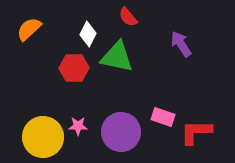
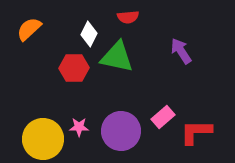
red semicircle: rotated 55 degrees counterclockwise
white diamond: moved 1 px right
purple arrow: moved 7 px down
pink rectangle: rotated 60 degrees counterclockwise
pink star: moved 1 px right, 1 px down
purple circle: moved 1 px up
yellow circle: moved 2 px down
